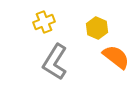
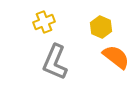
yellow hexagon: moved 4 px right, 1 px up
gray L-shape: rotated 9 degrees counterclockwise
